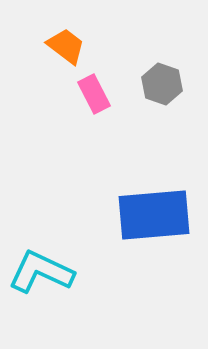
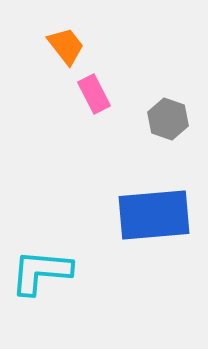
orange trapezoid: rotated 15 degrees clockwise
gray hexagon: moved 6 px right, 35 px down
cyan L-shape: rotated 20 degrees counterclockwise
